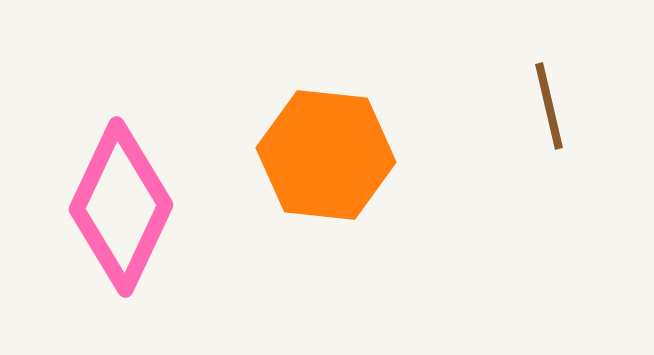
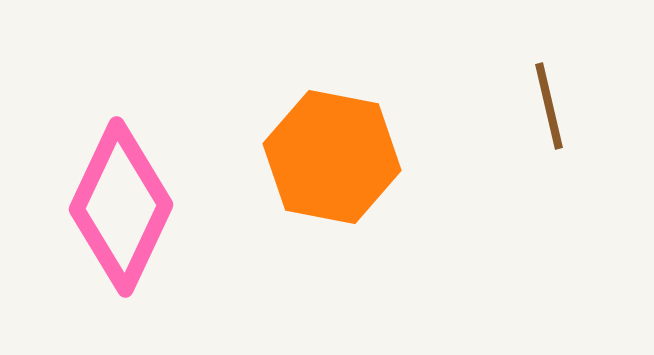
orange hexagon: moved 6 px right, 2 px down; rotated 5 degrees clockwise
